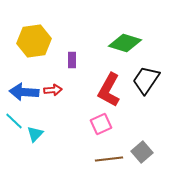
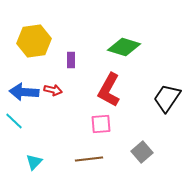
green diamond: moved 1 px left, 4 px down
purple rectangle: moved 1 px left
black trapezoid: moved 21 px right, 18 px down
red arrow: rotated 18 degrees clockwise
pink square: rotated 20 degrees clockwise
cyan triangle: moved 1 px left, 28 px down
brown line: moved 20 px left
